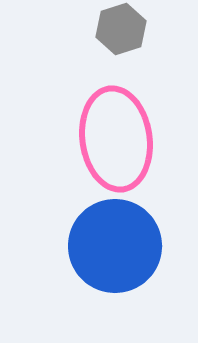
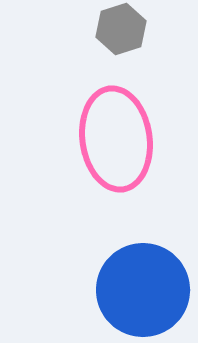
blue circle: moved 28 px right, 44 px down
